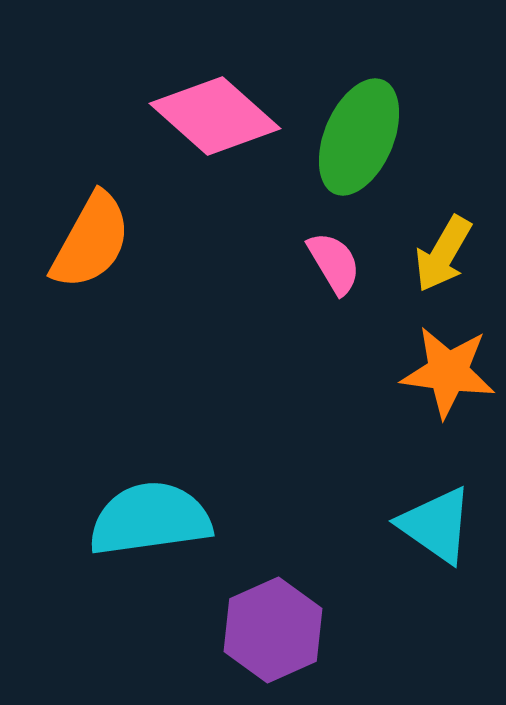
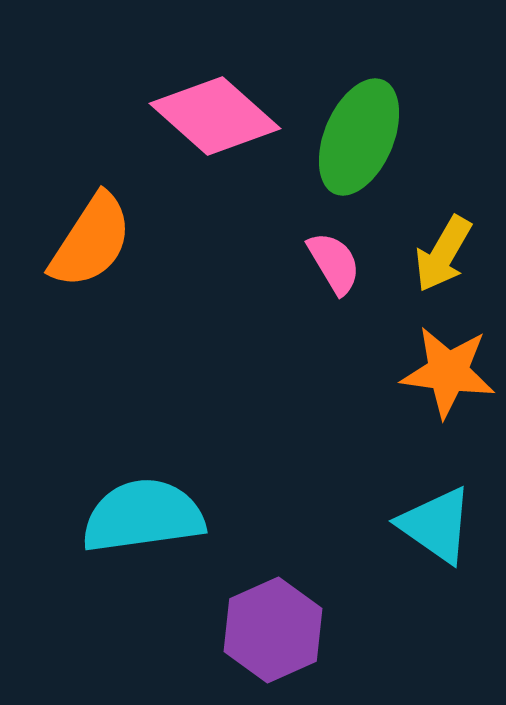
orange semicircle: rotated 4 degrees clockwise
cyan semicircle: moved 7 px left, 3 px up
